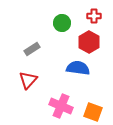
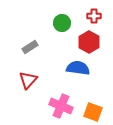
gray rectangle: moved 2 px left, 2 px up
